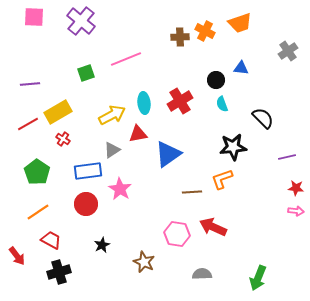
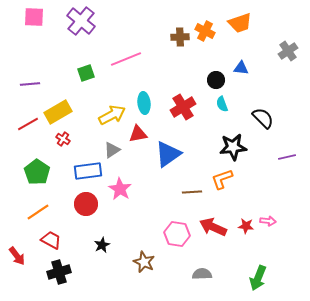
red cross at (180, 101): moved 3 px right, 6 px down
red star at (296, 188): moved 50 px left, 38 px down
pink arrow at (296, 211): moved 28 px left, 10 px down
